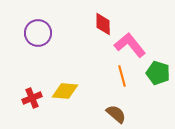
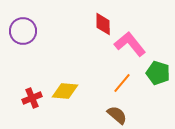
purple circle: moved 15 px left, 2 px up
pink L-shape: moved 1 px up
orange line: moved 7 px down; rotated 55 degrees clockwise
brown semicircle: moved 1 px right, 1 px down
